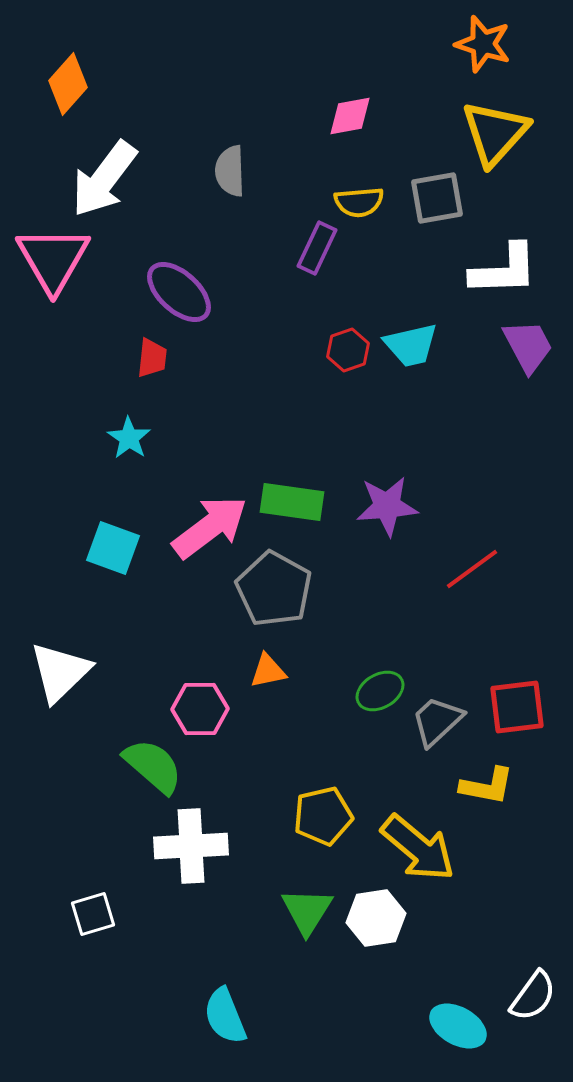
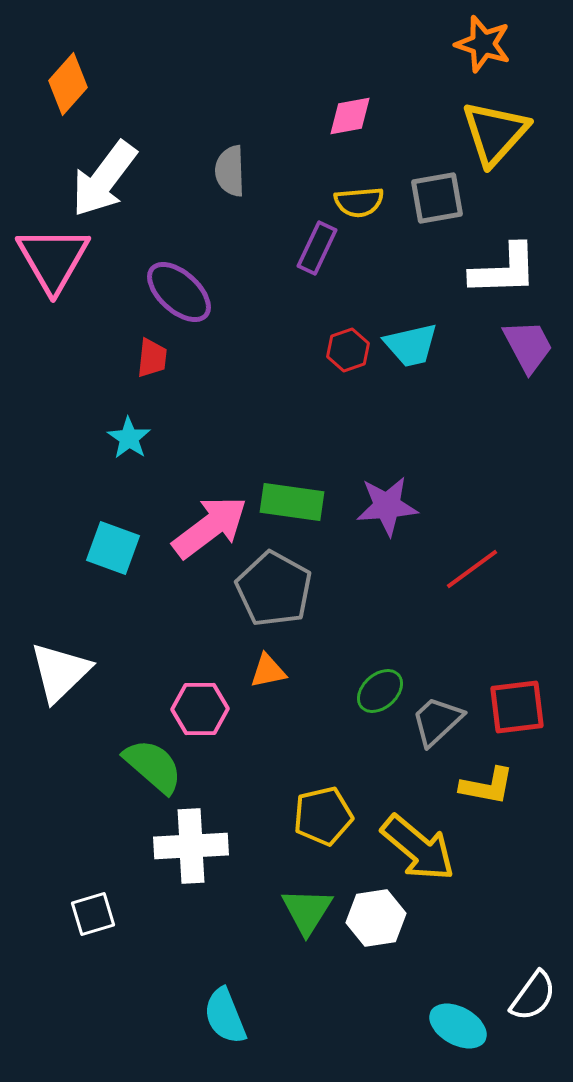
green ellipse: rotated 12 degrees counterclockwise
